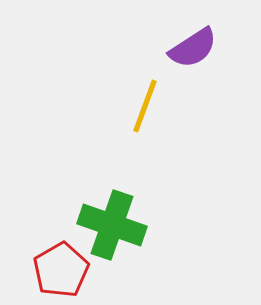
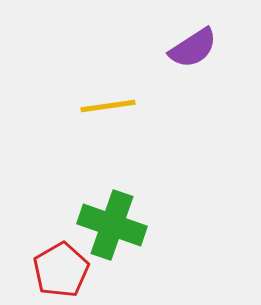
yellow line: moved 37 px left; rotated 62 degrees clockwise
